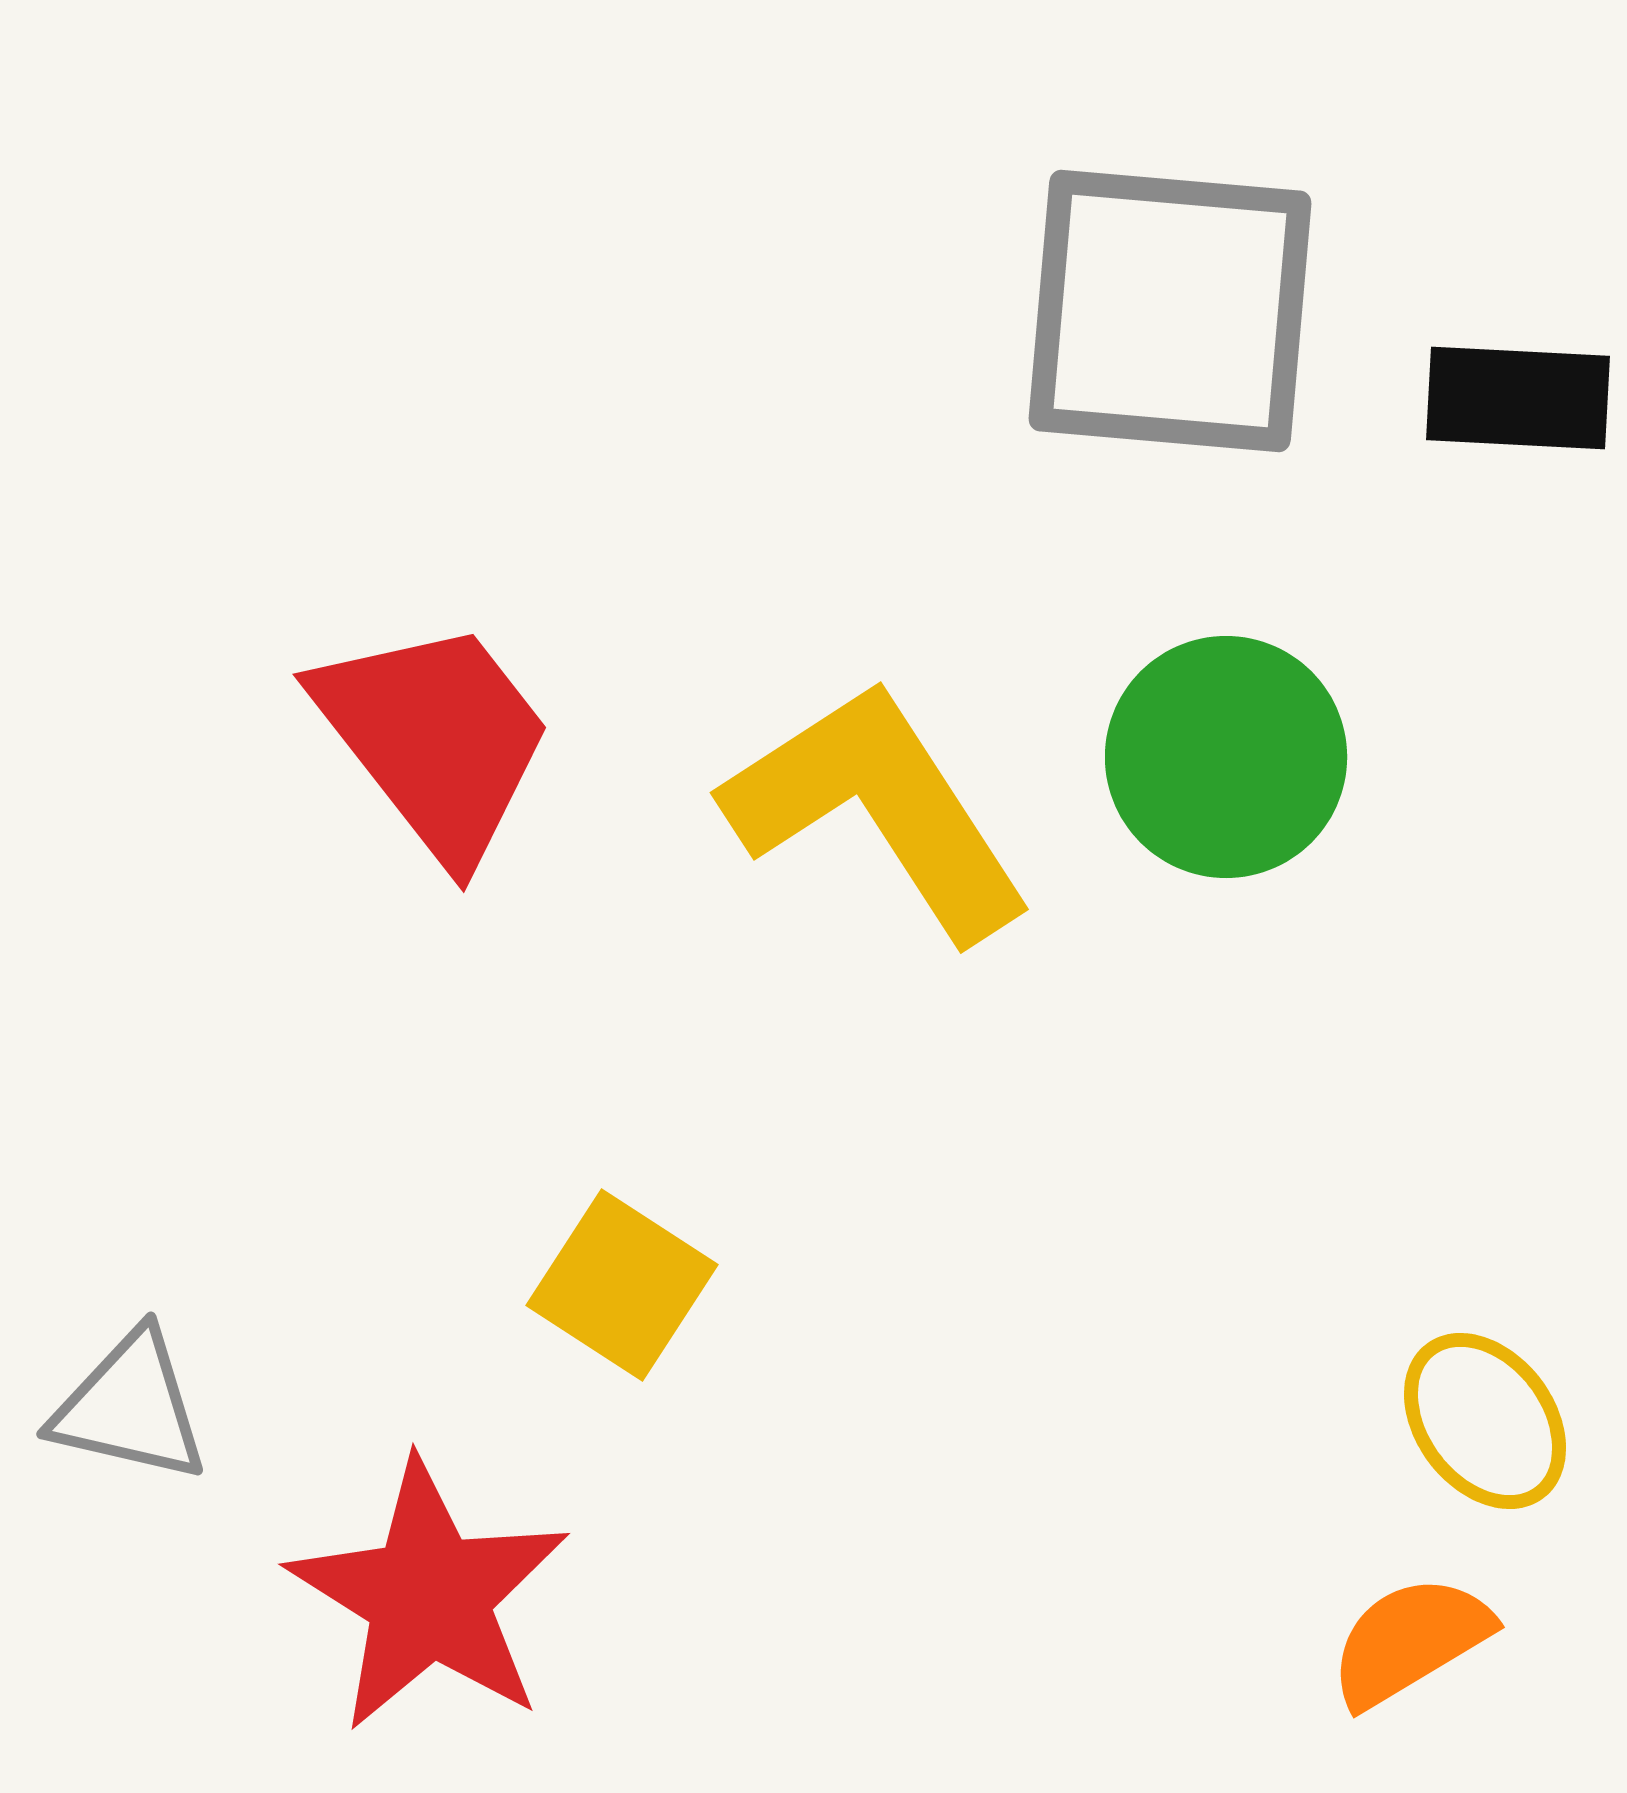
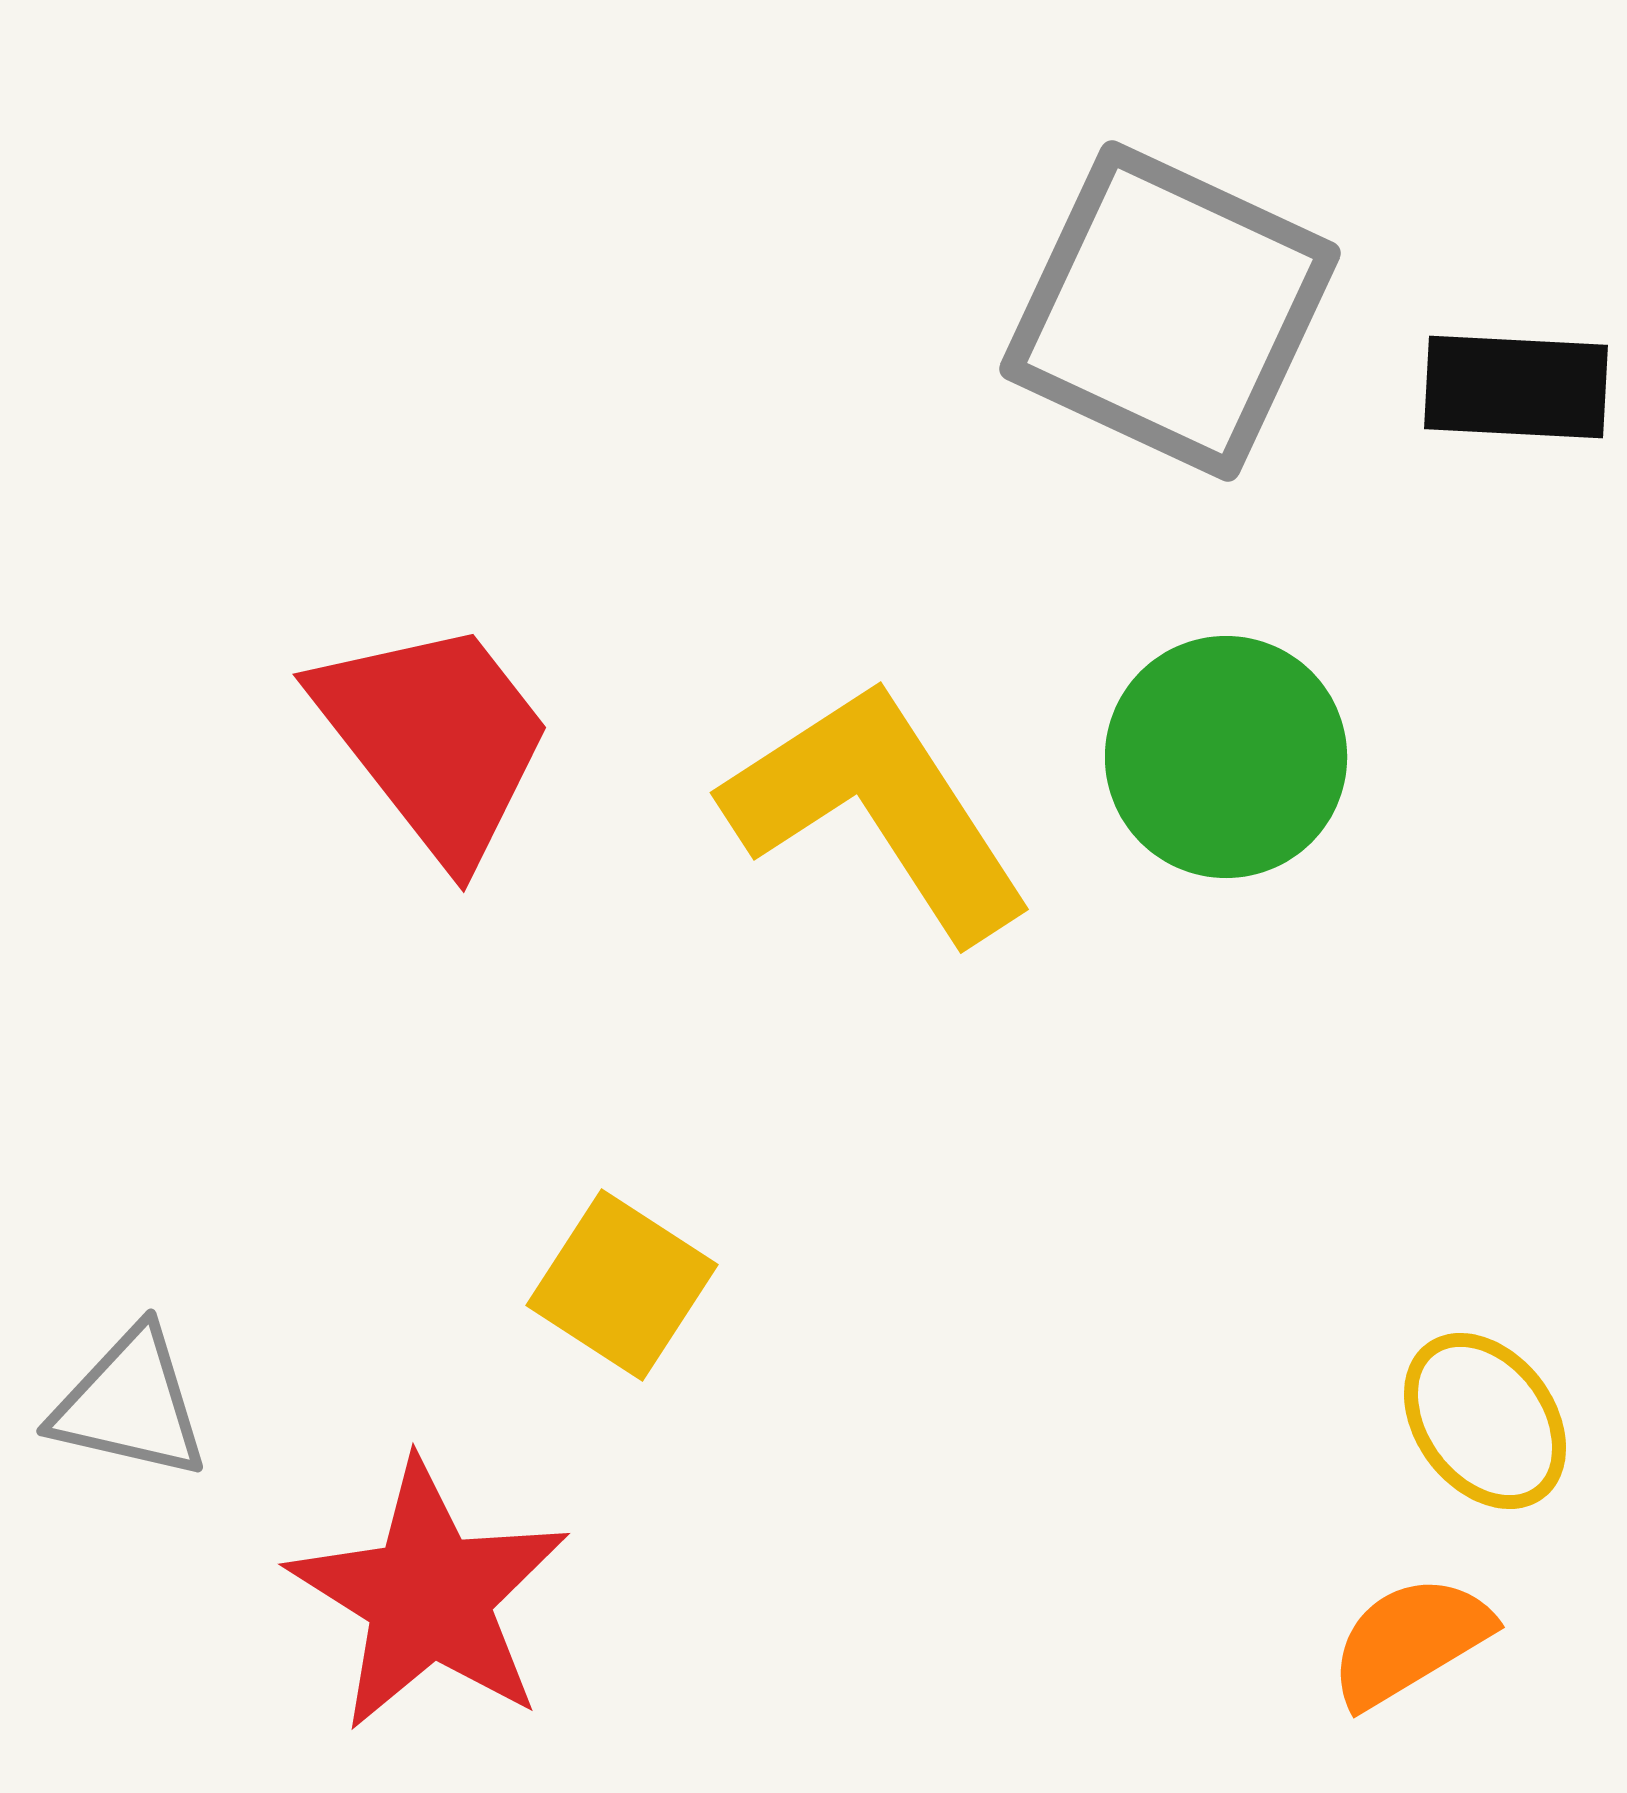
gray square: rotated 20 degrees clockwise
black rectangle: moved 2 px left, 11 px up
gray triangle: moved 3 px up
